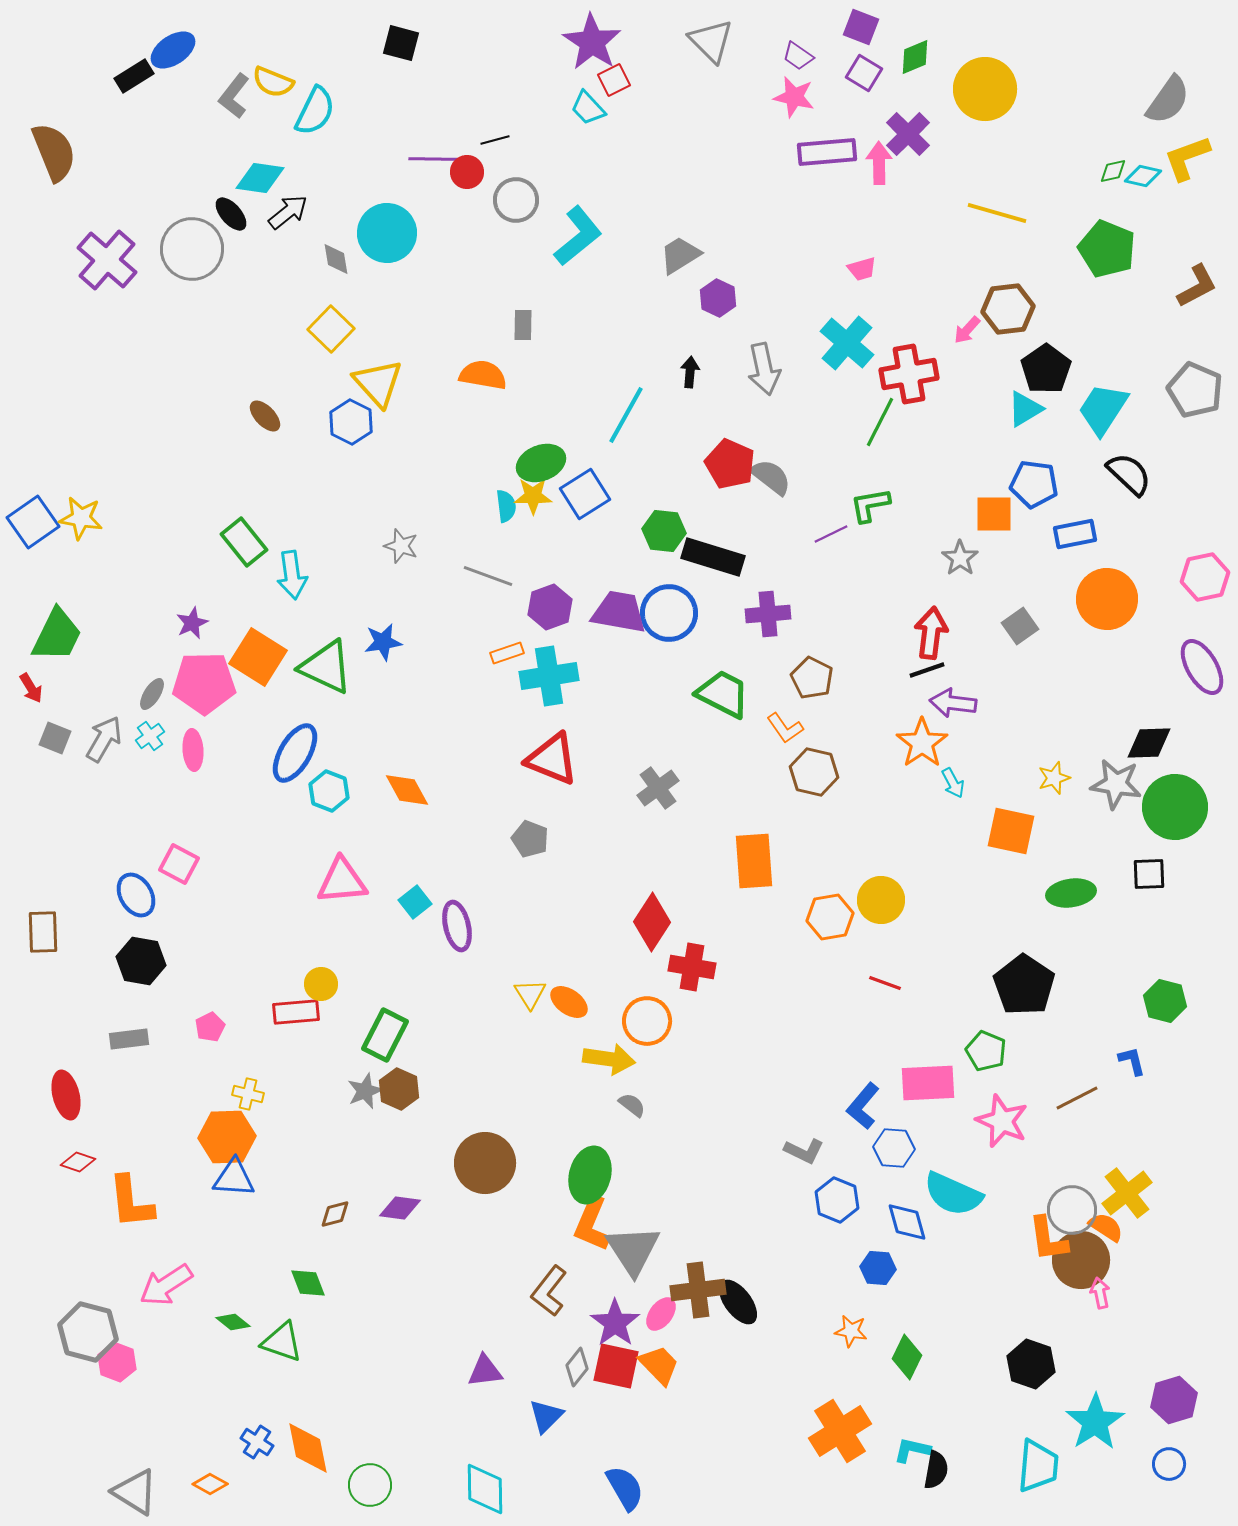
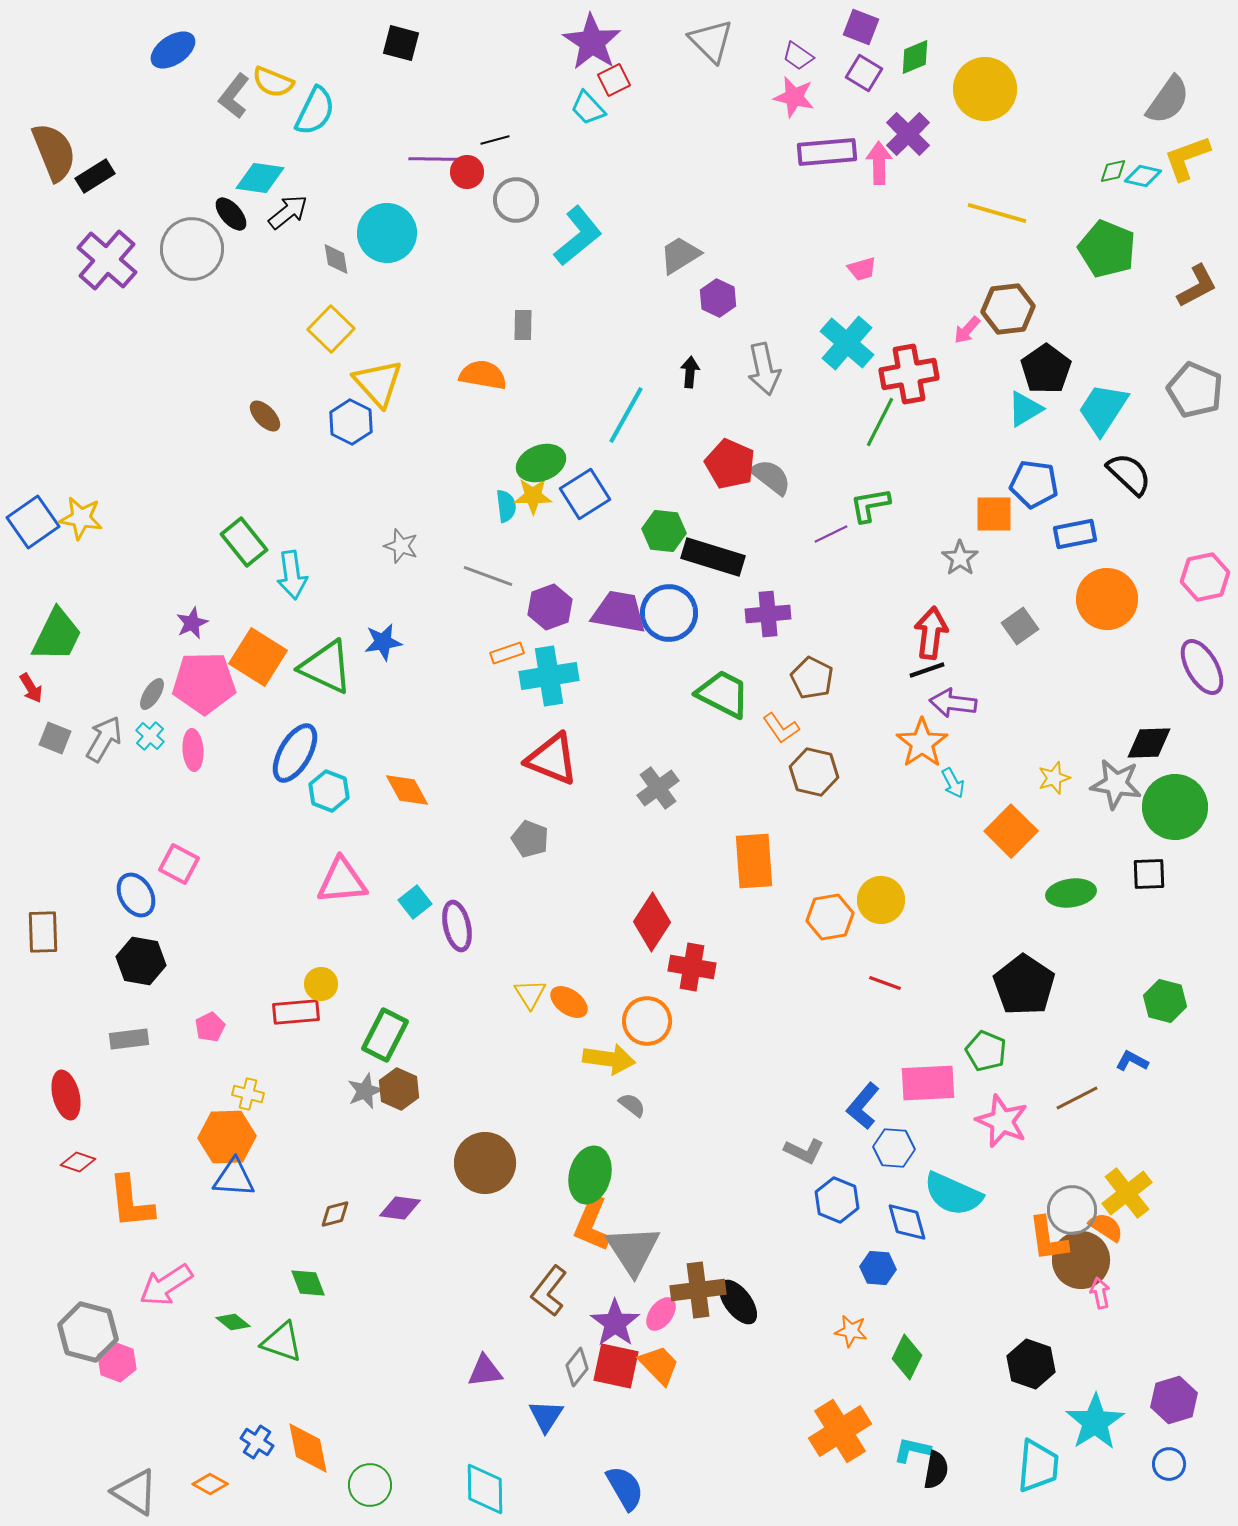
black rectangle at (134, 76): moved 39 px left, 100 px down
orange L-shape at (785, 728): moved 4 px left
cyan cross at (150, 736): rotated 12 degrees counterclockwise
orange square at (1011, 831): rotated 33 degrees clockwise
blue L-shape at (1132, 1061): rotated 48 degrees counterclockwise
blue triangle at (546, 1416): rotated 12 degrees counterclockwise
